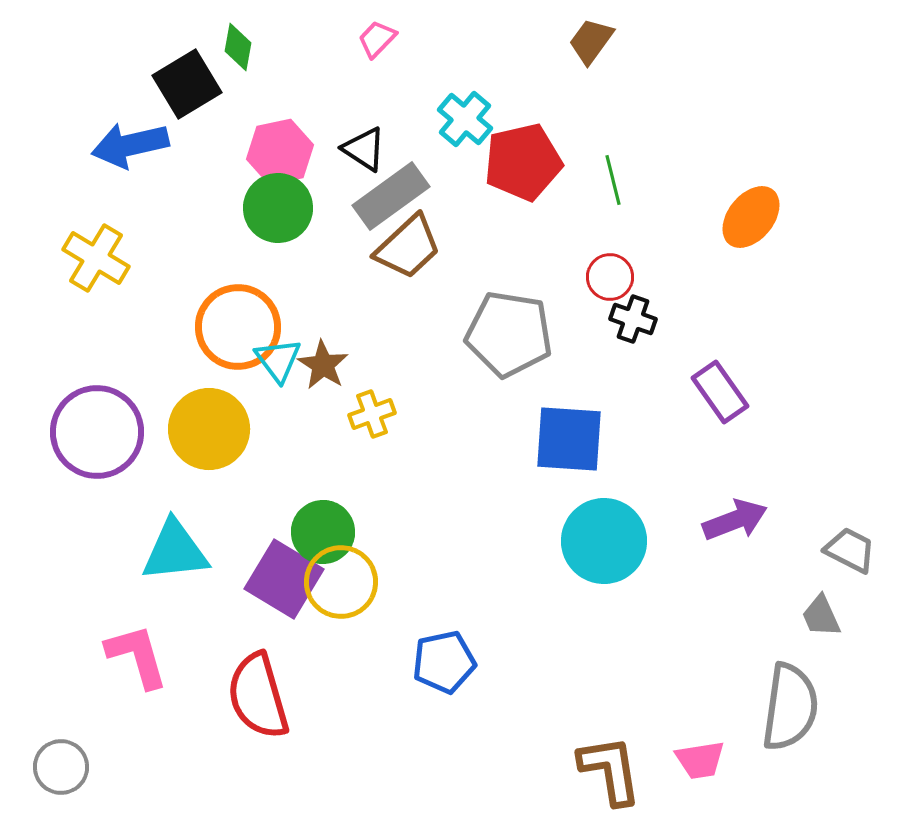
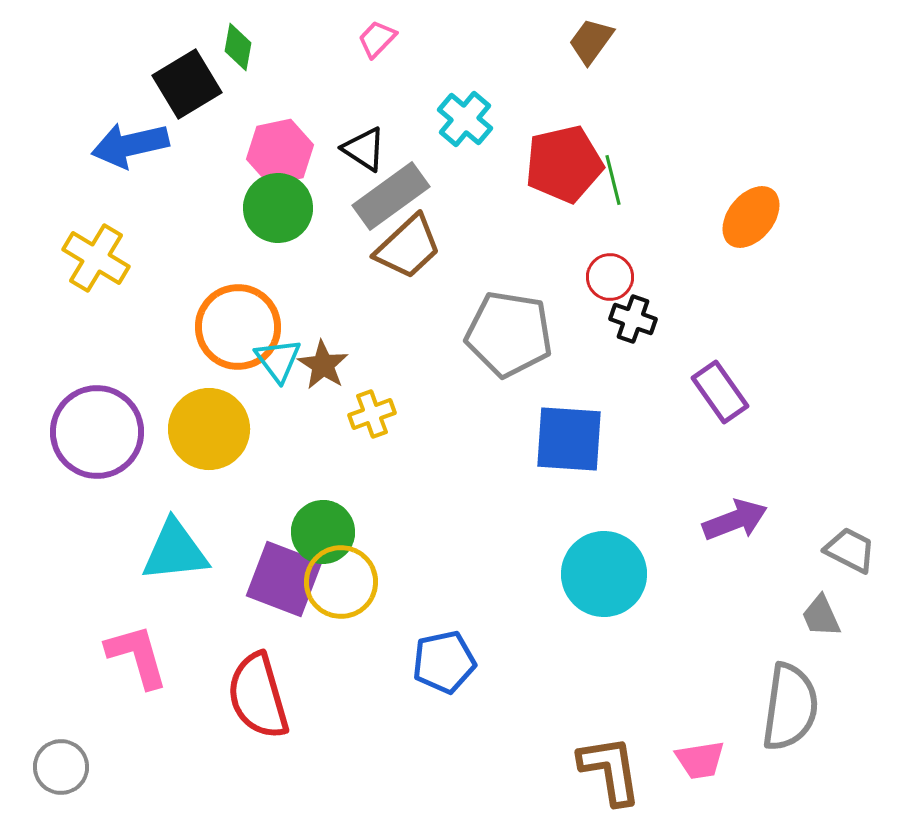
red pentagon at (523, 162): moved 41 px right, 2 px down
cyan circle at (604, 541): moved 33 px down
purple square at (284, 579): rotated 10 degrees counterclockwise
